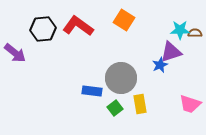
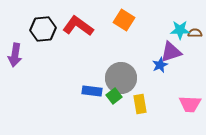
purple arrow: moved 2 px down; rotated 60 degrees clockwise
pink trapezoid: rotated 15 degrees counterclockwise
green square: moved 1 px left, 12 px up
